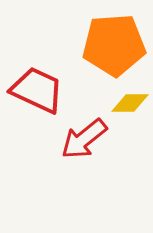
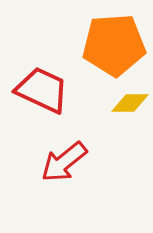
red trapezoid: moved 5 px right
red arrow: moved 20 px left, 23 px down
